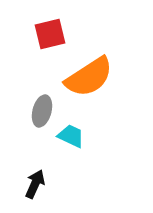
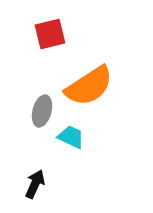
orange semicircle: moved 9 px down
cyan trapezoid: moved 1 px down
